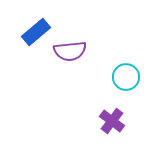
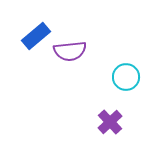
blue rectangle: moved 4 px down
purple cross: moved 2 px left, 1 px down; rotated 10 degrees clockwise
